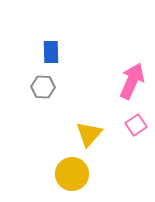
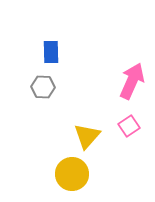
pink square: moved 7 px left, 1 px down
yellow triangle: moved 2 px left, 2 px down
